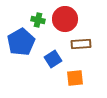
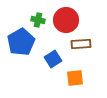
red circle: moved 1 px right, 1 px down
